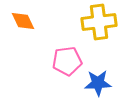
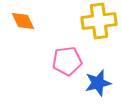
yellow cross: moved 1 px up
blue star: rotated 12 degrees counterclockwise
